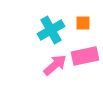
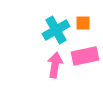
cyan cross: moved 5 px right
pink arrow: rotated 40 degrees counterclockwise
